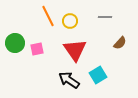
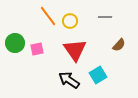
orange line: rotated 10 degrees counterclockwise
brown semicircle: moved 1 px left, 2 px down
